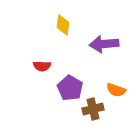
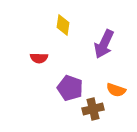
purple arrow: rotated 60 degrees counterclockwise
red semicircle: moved 3 px left, 8 px up
purple pentagon: rotated 10 degrees counterclockwise
